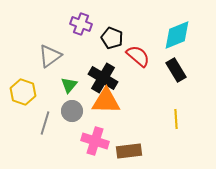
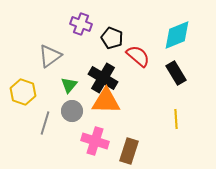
black rectangle: moved 3 px down
brown rectangle: rotated 65 degrees counterclockwise
